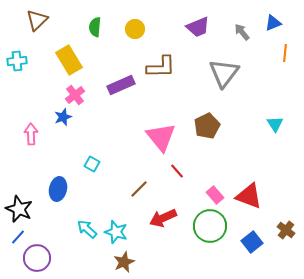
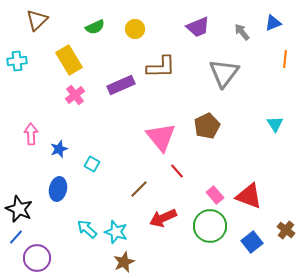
green semicircle: rotated 120 degrees counterclockwise
orange line: moved 6 px down
blue star: moved 4 px left, 32 px down
blue line: moved 2 px left
